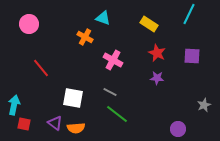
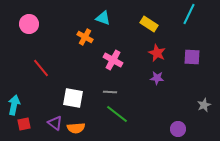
purple square: moved 1 px down
gray line: rotated 24 degrees counterclockwise
red square: rotated 24 degrees counterclockwise
